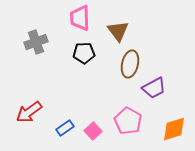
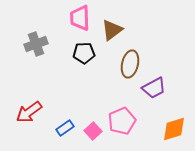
brown triangle: moved 6 px left, 1 px up; rotated 30 degrees clockwise
gray cross: moved 2 px down
pink pentagon: moved 6 px left; rotated 20 degrees clockwise
